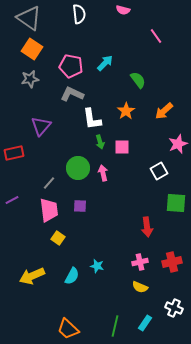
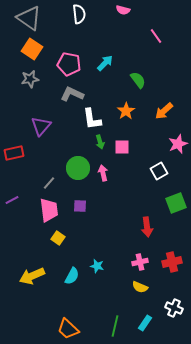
pink pentagon: moved 2 px left, 2 px up
green square: rotated 25 degrees counterclockwise
